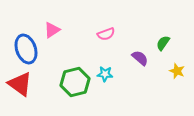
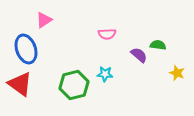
pink triangle: moved 8 px left, 10 px up
pink semicircle: moved 1 px right; rotated 18 degrees clockwise
green semicircle: moved 5 px left, 2 px down; rotated 63 degrees clockwise
purple semicircle: moved 1 px left, 3 px up
yellow star: moved 2 px down
green hexagon: moved 1 px left, 3 px down
